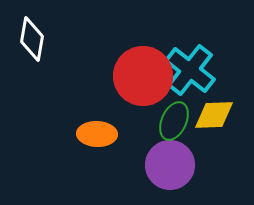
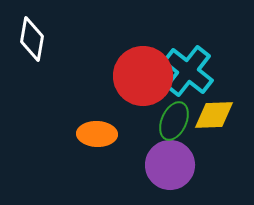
cyan cross: moved 2 px left, 1 px down
